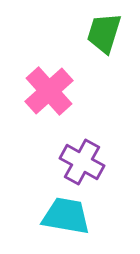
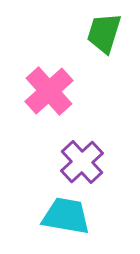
purple cross: rotated 18 degrees clockwise
